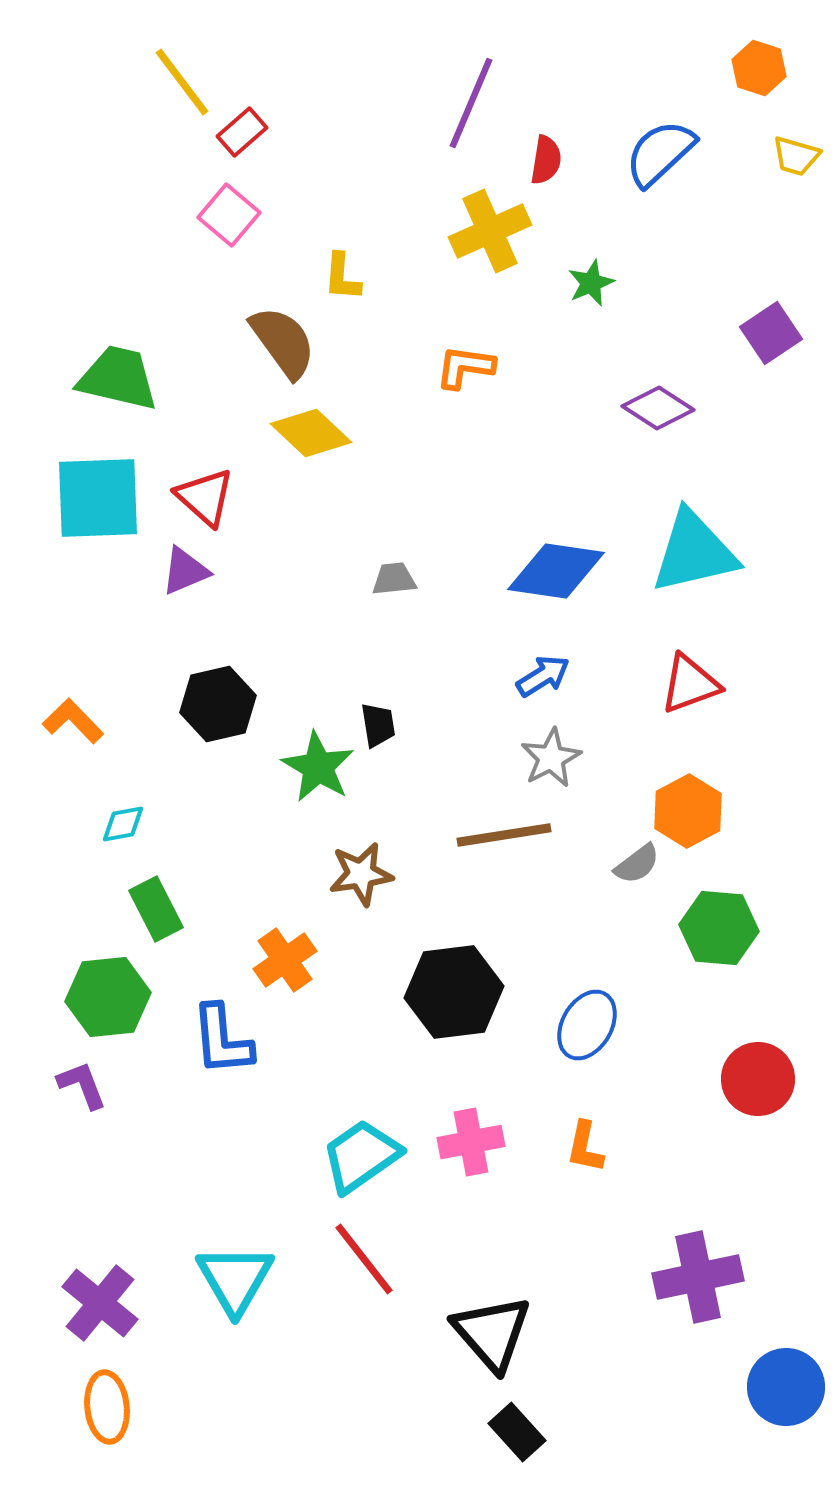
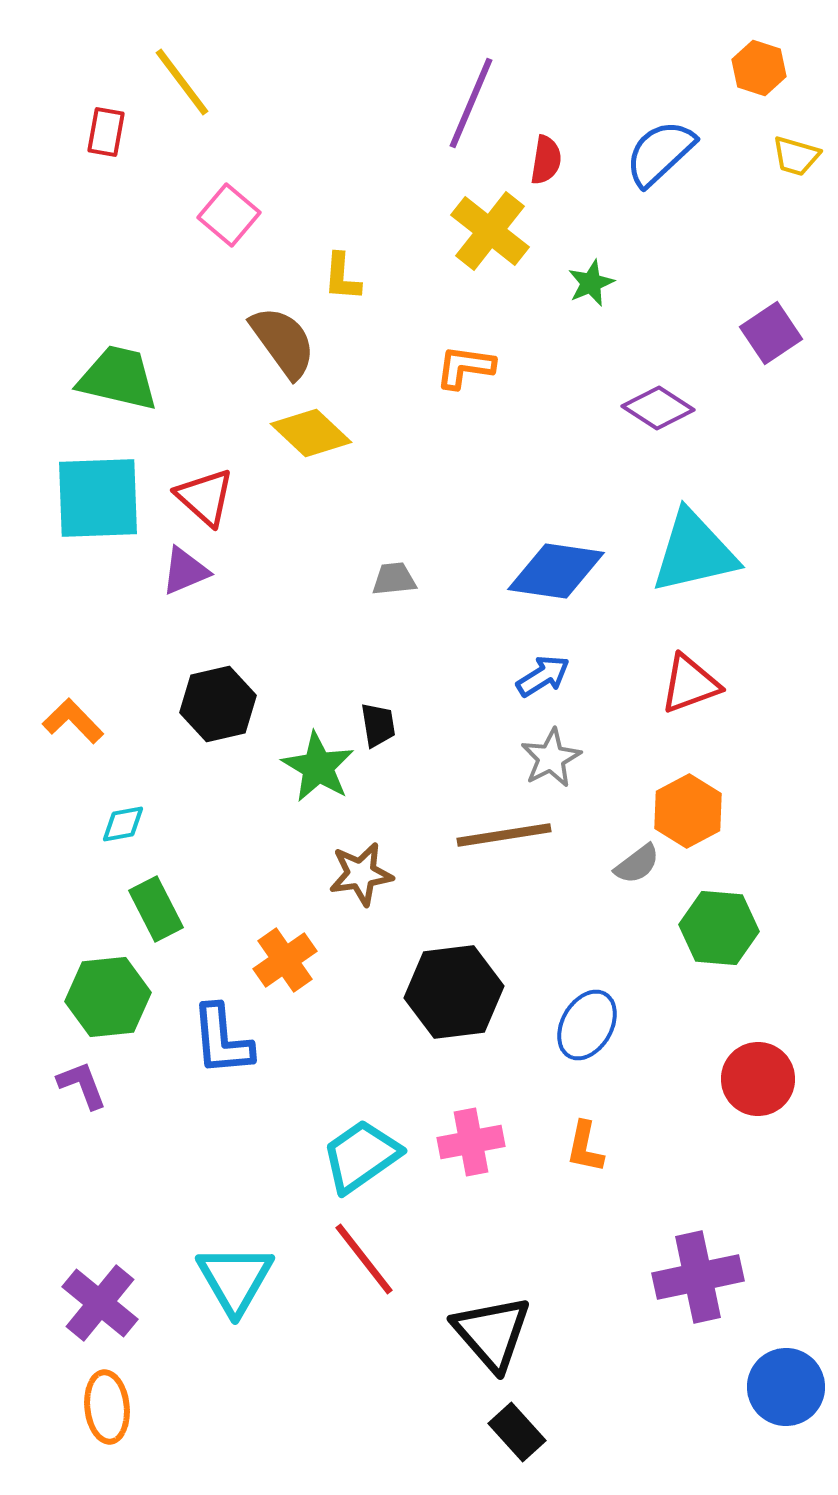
red rectangle at (242, 132): moved 136 px left; rotated 39 degrees counterclockwise
yellow cross at (490, 231): rotated 28 degrees counterclockwise
